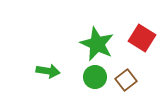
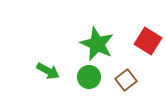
red square: moved 6 px right, 3 px down
green arrow: rotated 20 degrees clockwise
green circle: moved 6 px left
